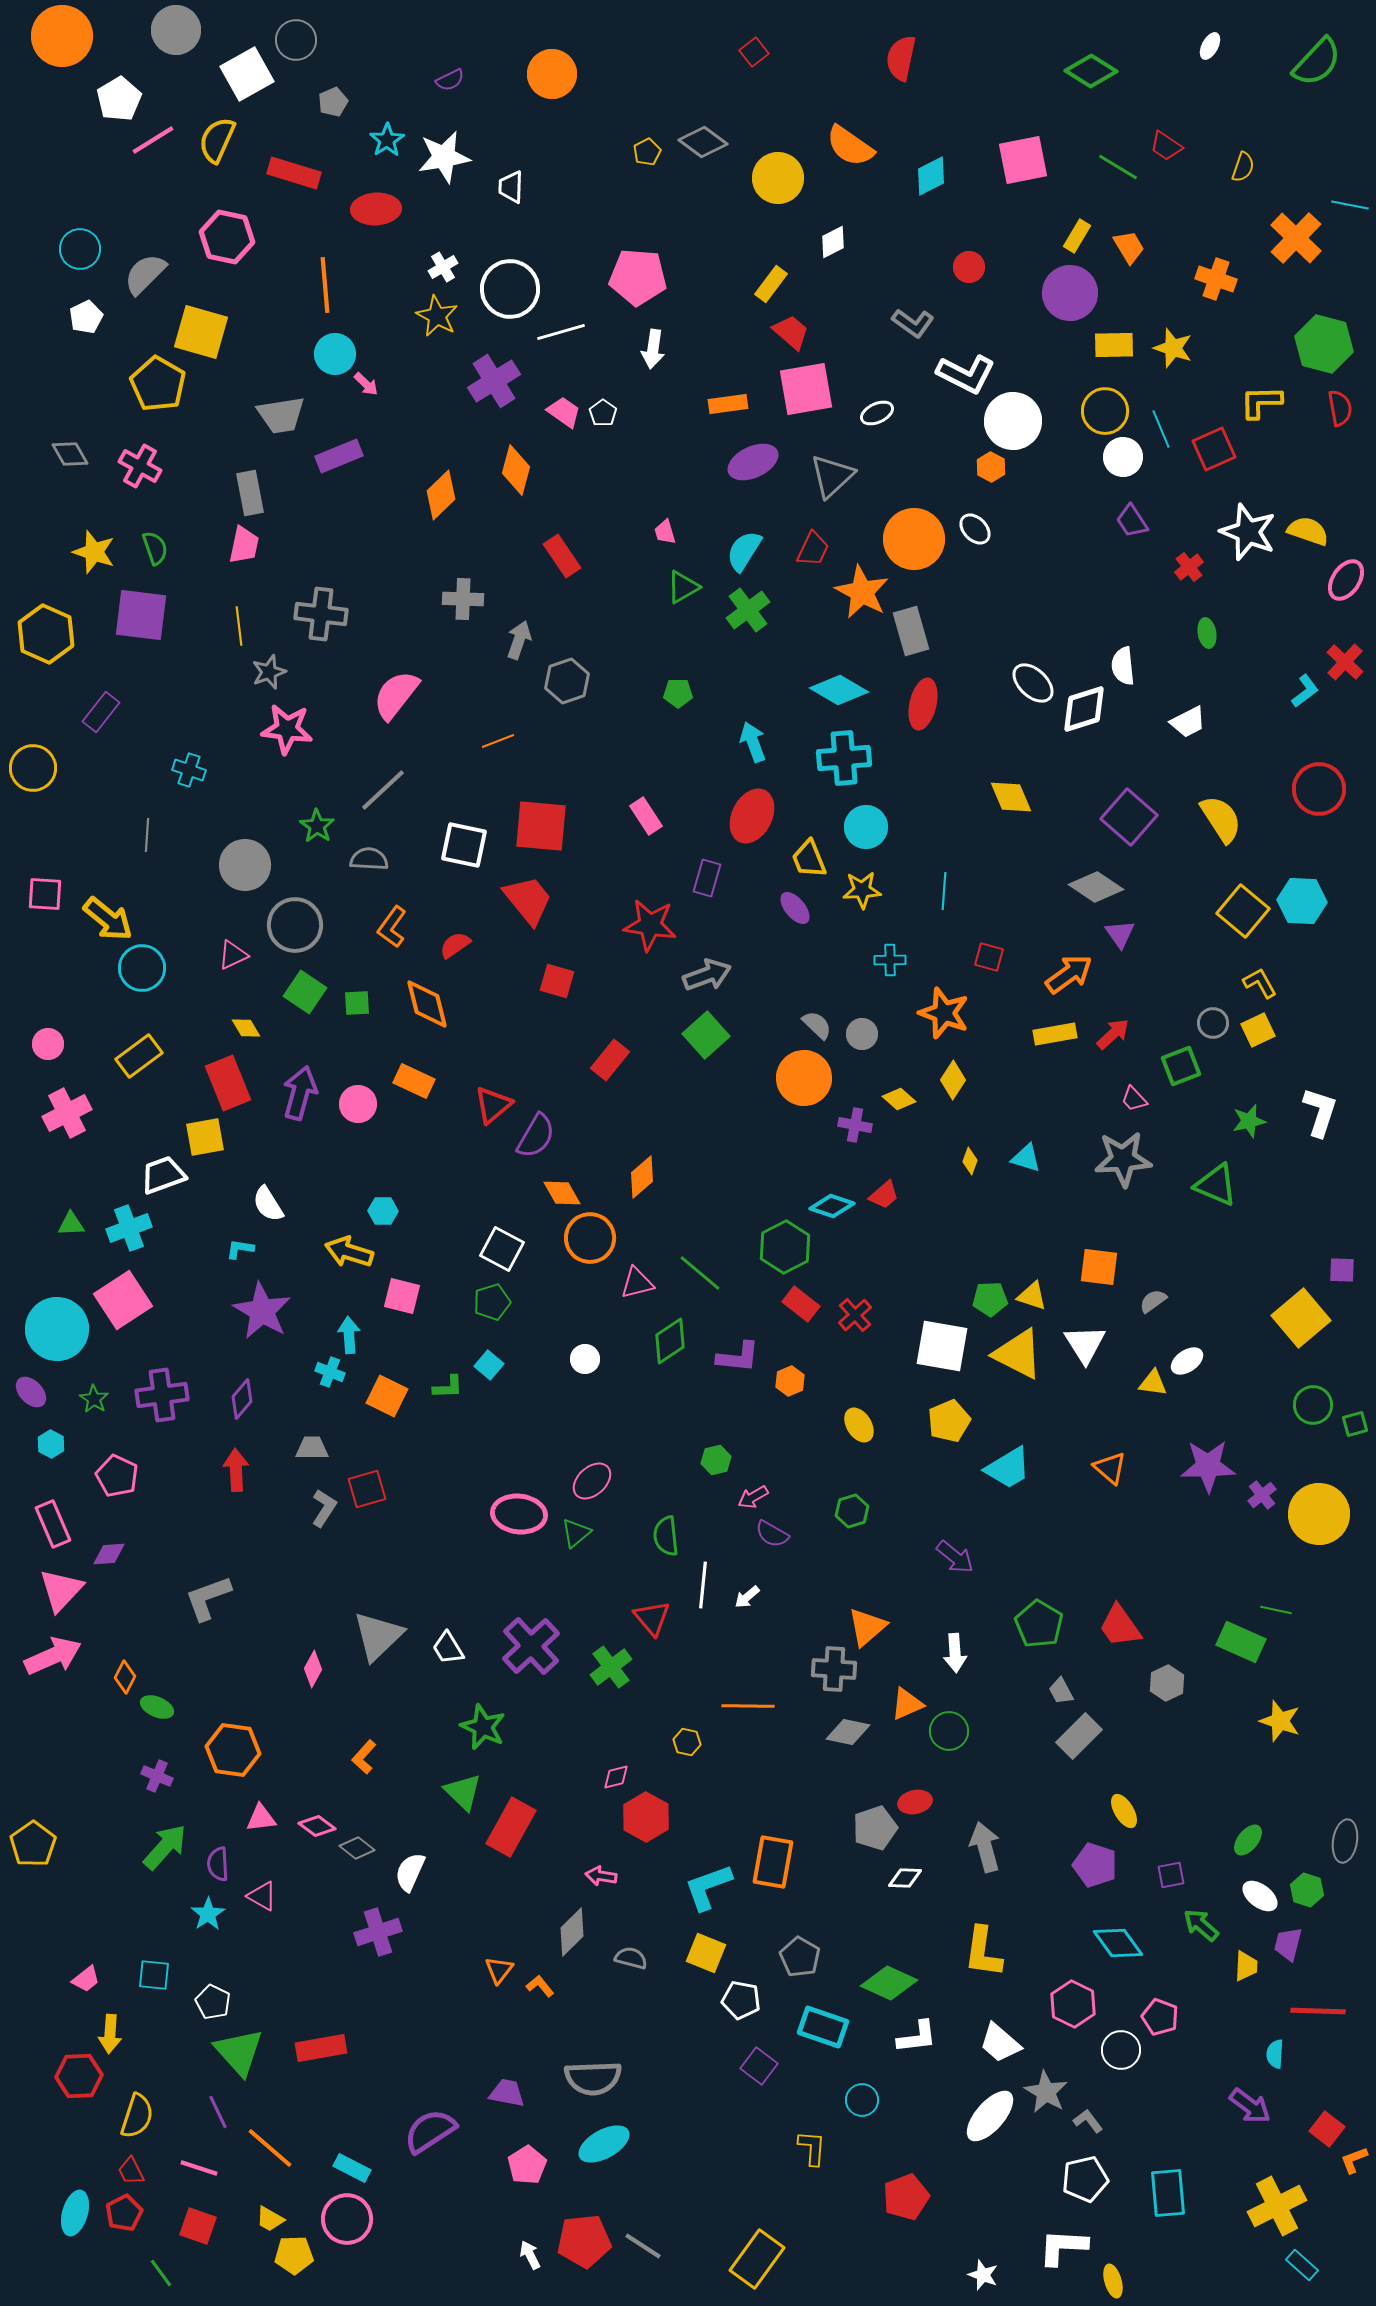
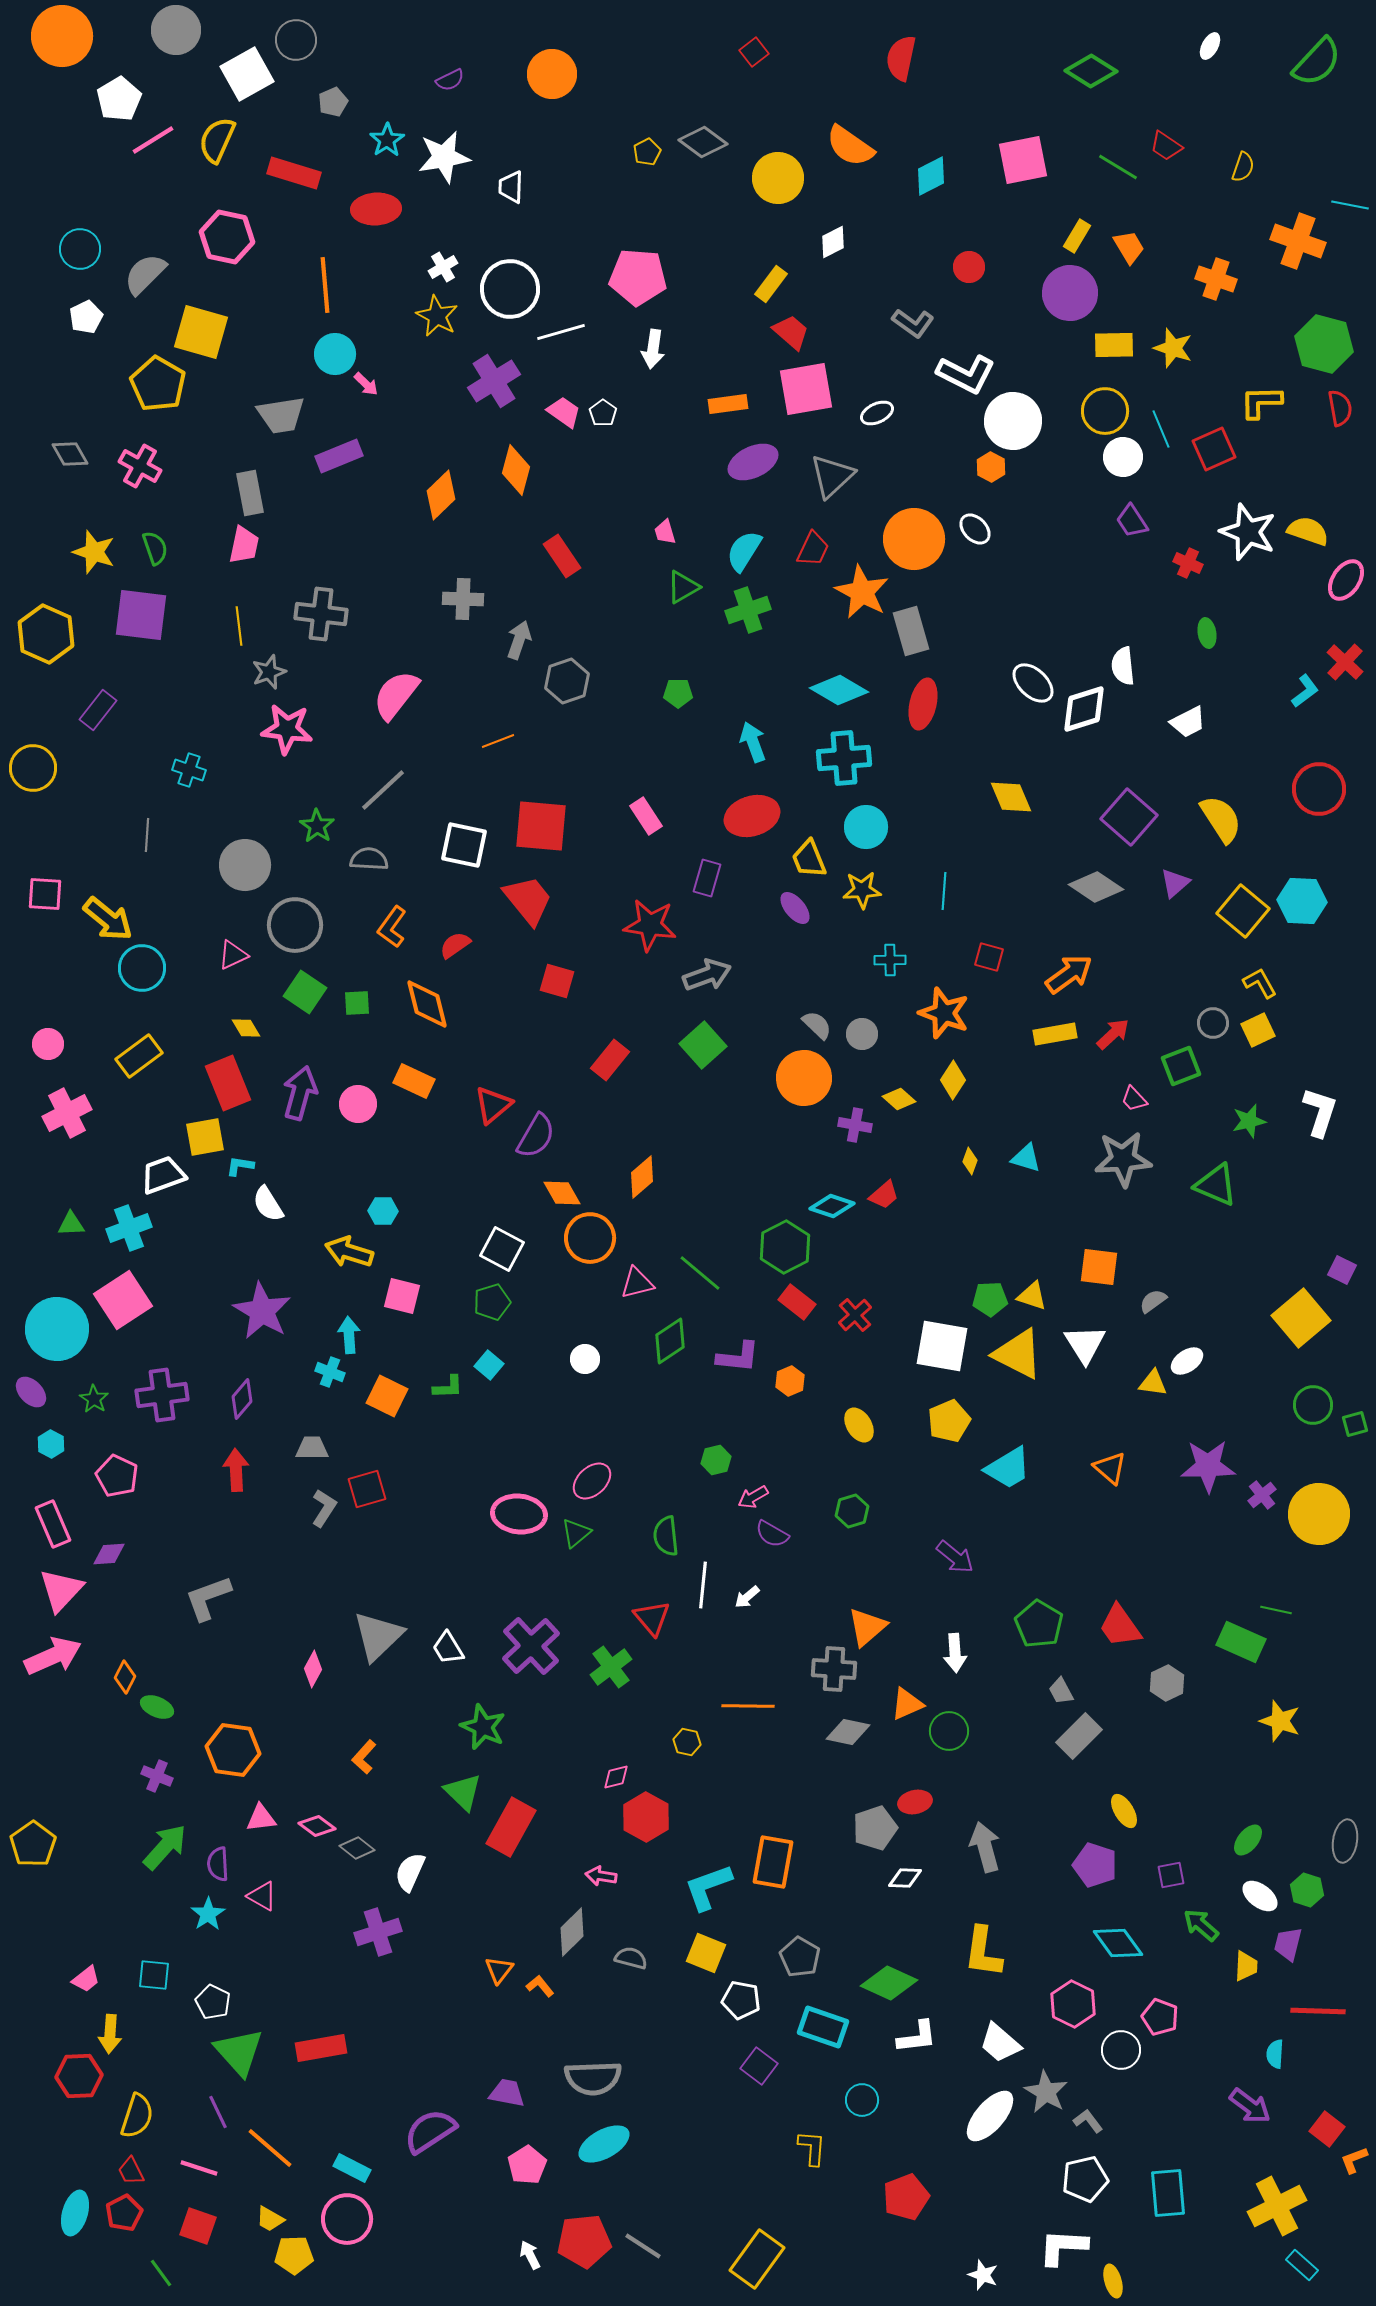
orange cross at (1296, 238): moved 2 px right, 3 px down; rotated 24 degrees counterclockwise
red cross at (1189, 567): moved 1 px left, 4 px up; rotated 28 degrees counterclockwise
green cross at (748, 610): rotated 18 degrees clockwise
purple rectangle at (101, 712): moved 3 px left, 2 px up
red ellipse at (752, 816): rotated 46 degrees clockwise
purple triangle at (1120, 934): moved 55 px right, 51 px up; rotated 24 degrees clockwise
green square at (706, 1035): moved 3 px left, 10 px down
cyan L-shape at (240, 1249): moved 83 px up
purple square at (1342, 1270): rotated 24 degrees clockwise
red rectangle at (801, 1304): moved 4 px left, 2 px up
